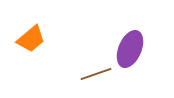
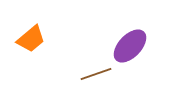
purple ellipse: moved 3 px up; rotated 21 degrees clockwise
